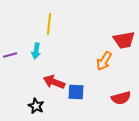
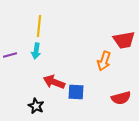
yellow line: moved 10 px left, 2 px down
orange arrow: rotated 12 degrees counterclockwise
